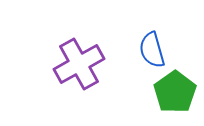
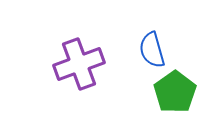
purple cross: rotated 9 degrees clockwise
